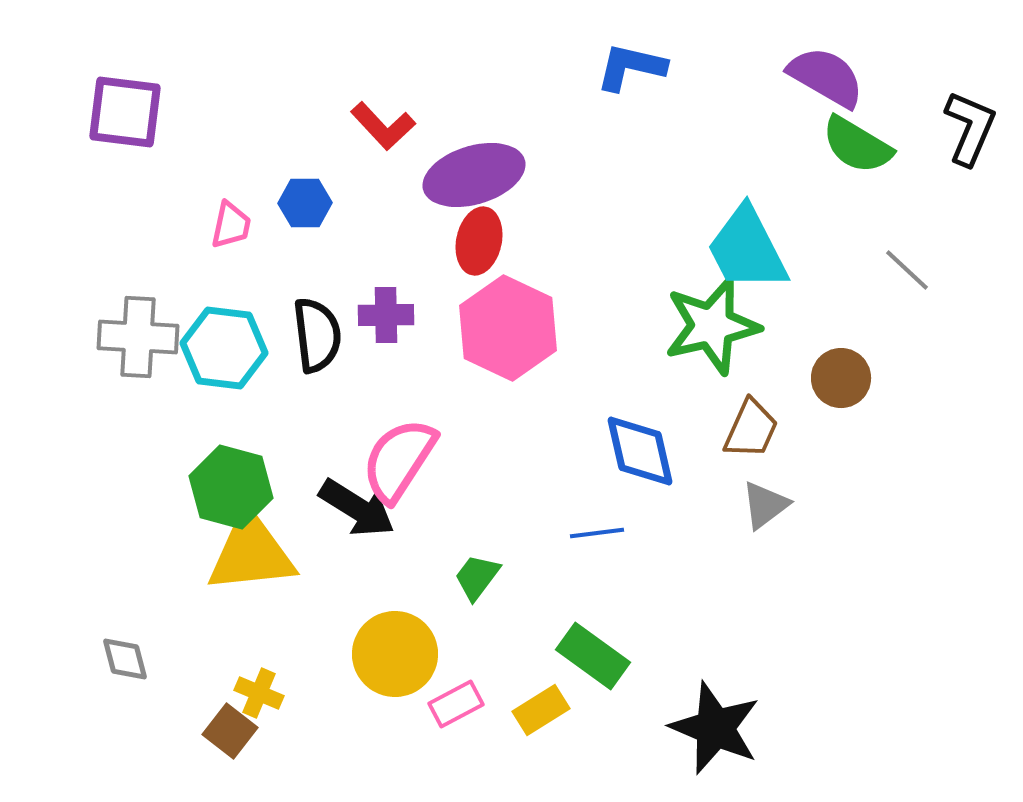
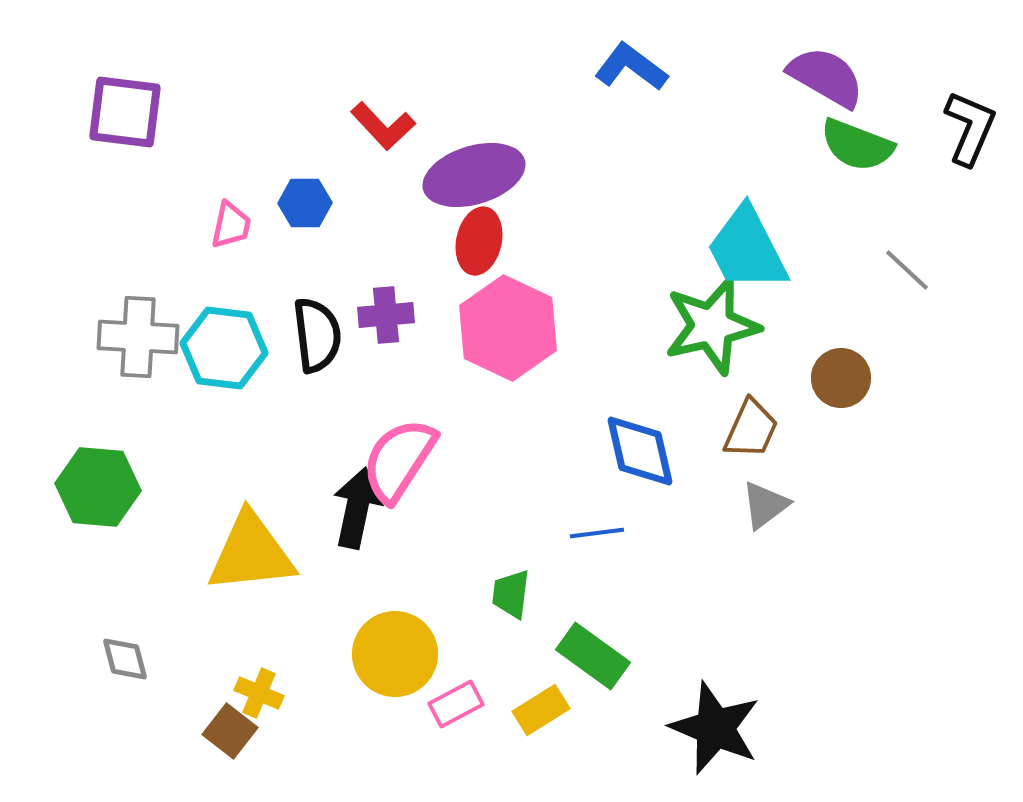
blue L-shape: rotated 24 degrees clockwise
green semicircle: rotated 10 degrees counterclockwise
purple cross: rotated 4 degrees counterclockwise
green hexagon: moved 133 px left; rotated 10 degrees counterclockwise
black arrow: rotated 110 degrees counterclockwise
green trapezoid: moved 34 px right, 17 px down; rotated 30 degrees counterclockwise
